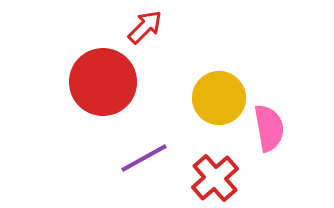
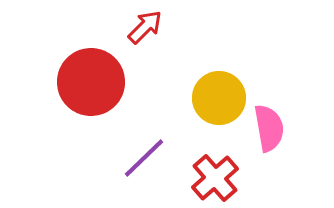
red circle: moved 12 px left
purple line: rotated 15 degrees counterclockwise
